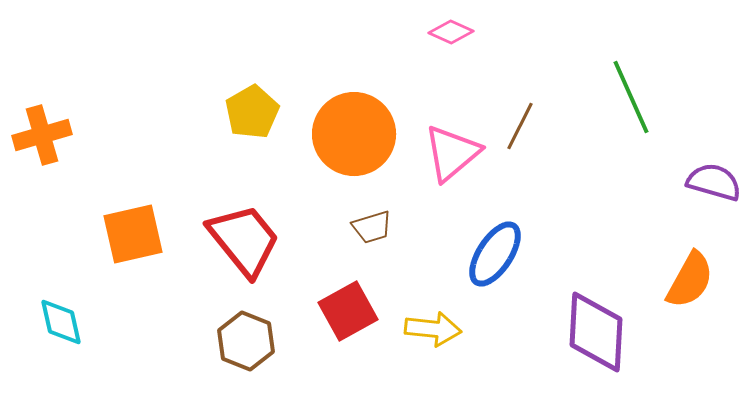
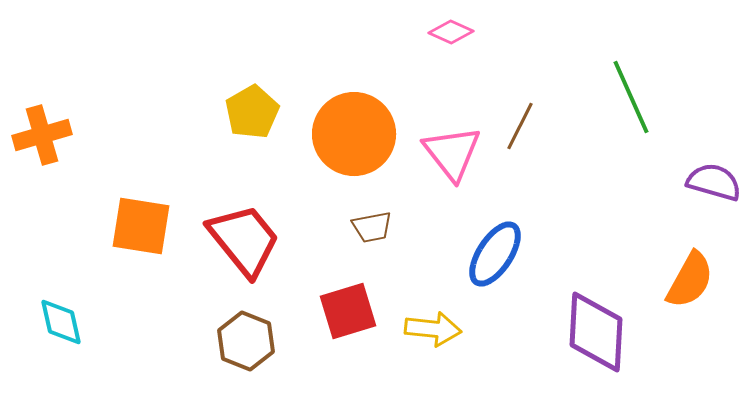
pink triangle: rotated 28 degrees counterclockwise
brown trapezoid: rotated 6 degrees clockwise
orange square: moved 8 px right, 8 px up; rotated 22 degrees clockwise
red square: rotated 12 degrees clockwise
